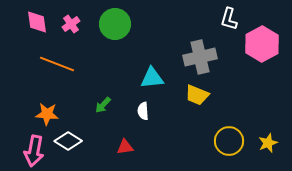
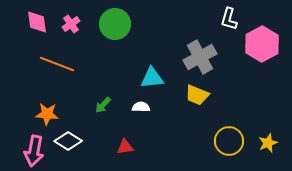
gray cross: rotated 16 degrees counterclockwise
white semicircle: moved 2 px left, 4 px up; rotated 96 degrees clockwise
